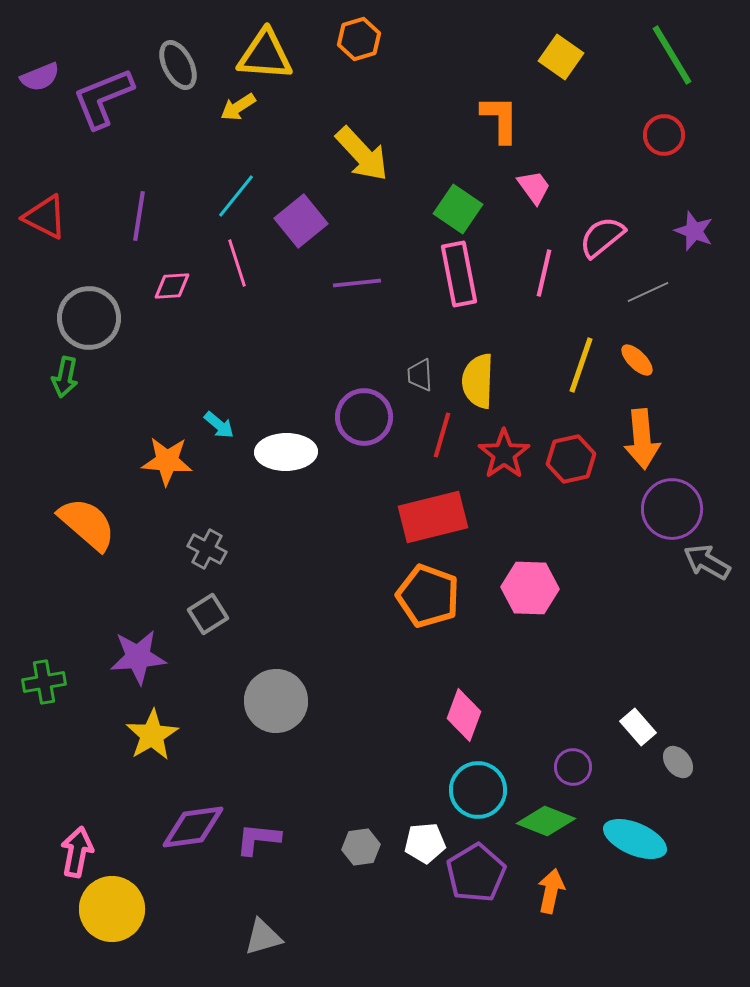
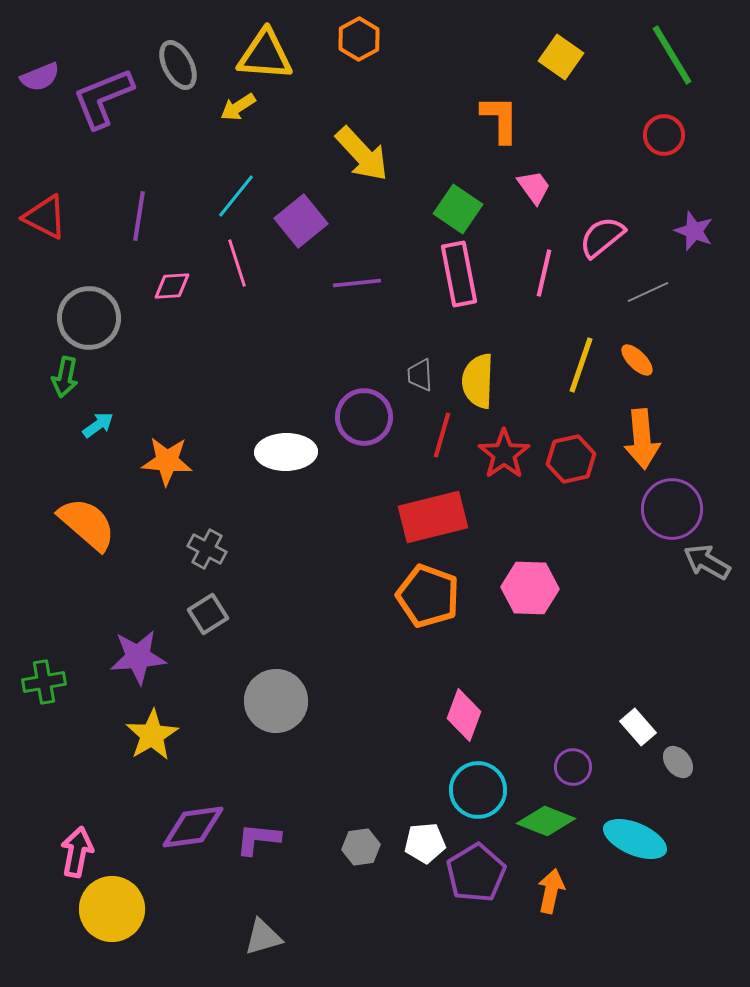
orange hexagon at (359, 39): rotated 12 degrees counterclockwise
cyan arrow at (219, 425): moved 121 px left; rotated 76 degrees counterclockwise
